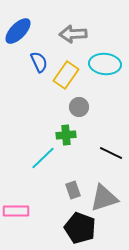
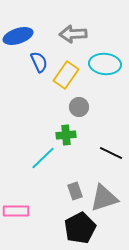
blue ellipse: moved 5 px down; rotated 28 degrees clockwise
gray rectangle: moved 2 px right, 1 px down
black pentagon: rotated 24 degrees clockwise
